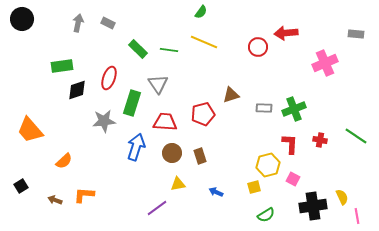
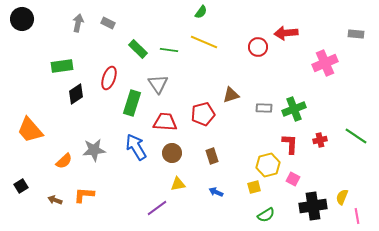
black diamond at (77, 90): moved 1 px left, 4 px down; rotated 15 degrees counterclockwise
gray star at (104, 121): moved 10 px left, 29 px down
red cross at (320, 140): rotated 24 degrees counterclockwise
blue arrow at (136, 147): rotated 48 degrees counterclockwise
brown rectangle at (200, 156): moved 12 px right
yellow semicircle at (342, 197): rotated 133 degrees counterclockwise
